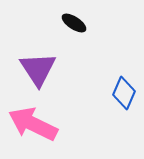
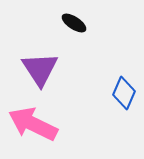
purple triangle: moved 2 px right
